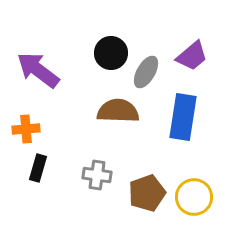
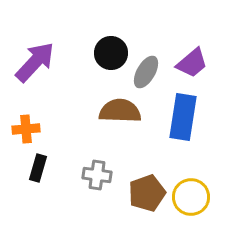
purple trapezoid: moved 7 px down
purple arrow: moved 3 px left, 8 px up; rotated 96 degrees clockwise
brown semicircle: moved 2 px right
yellow circle: moved 3 px left
